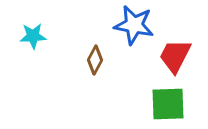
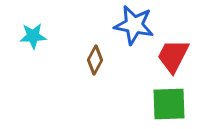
red trapezoid: moved 2 px left
green square: moved 1 px right
